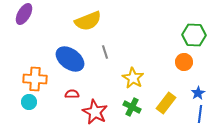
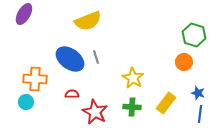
green hexagon: rotated 15 degrees clockwise
gray line: moved 9 px left, 5 px down
blue star: rotated 24 degrees counterclockwise
cyan circle: moved 3 px left
green cross: rotated 24 degrees counterclockwise
